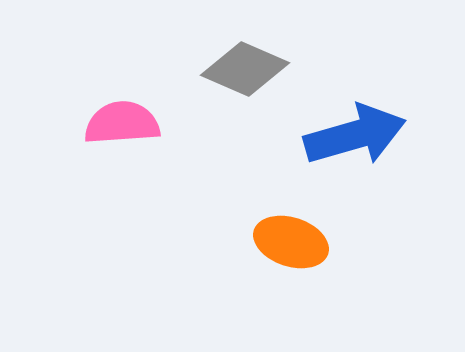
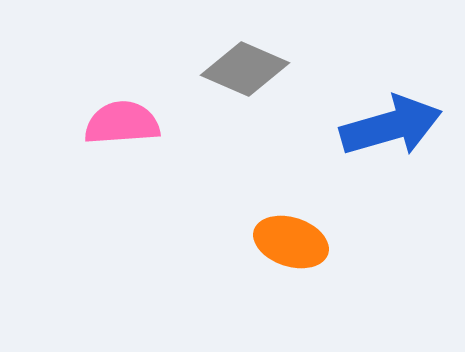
blue arrow: moved 36 px right, 9 px up
